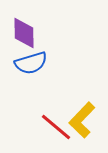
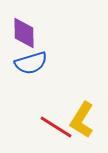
yellow L-shape: rotated 12 degrees counterclockwise
red line: rotated 8 degrees counterclockwise
